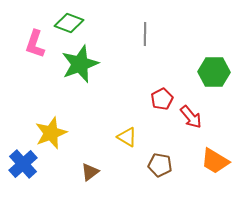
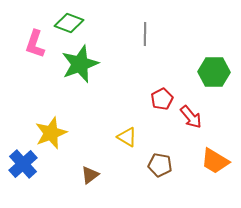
brown triangle: moved 3 px down
